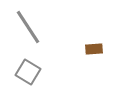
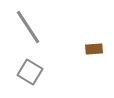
gray square: moved 2 px right
